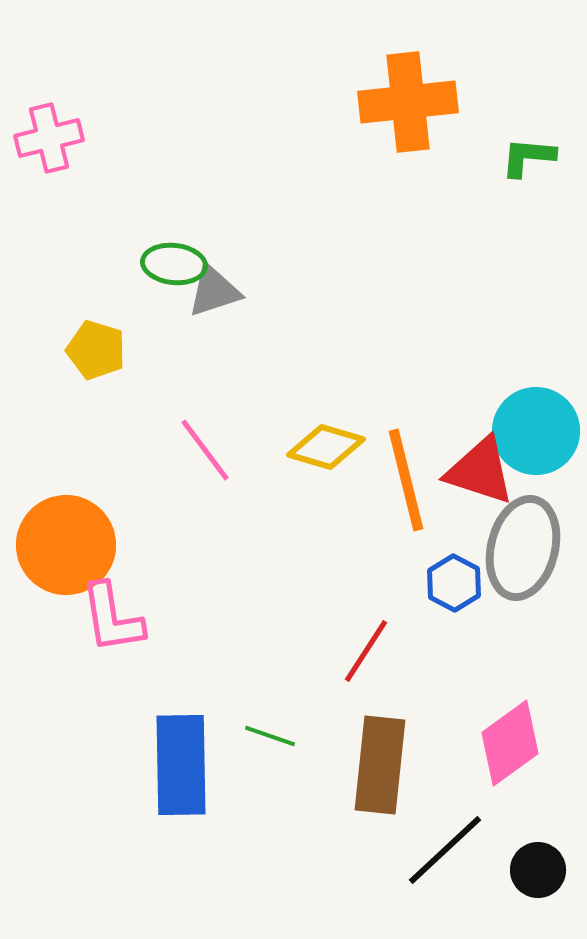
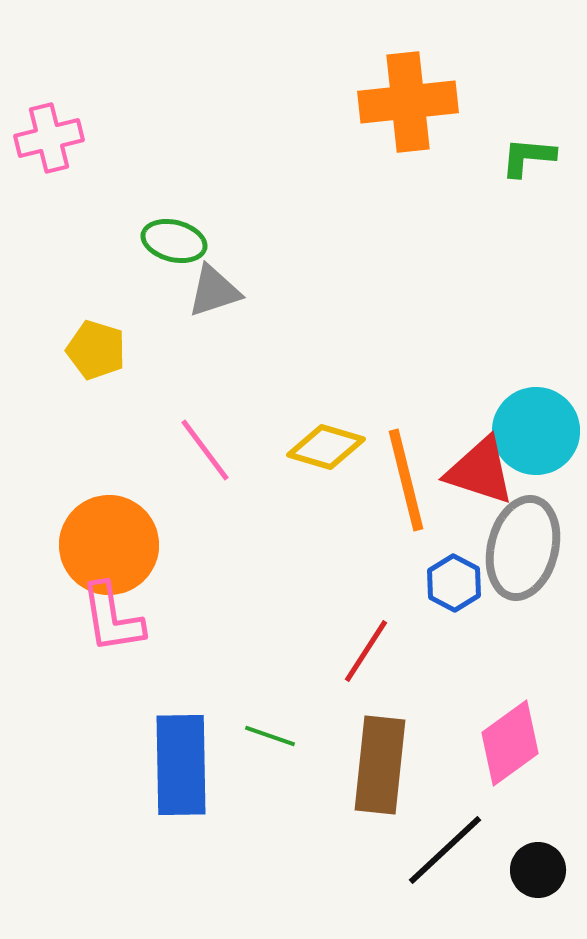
green ellipse: moved 23 px up; rotated 8 degrees clockwise
orange circle: moved 43 px right
